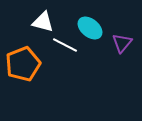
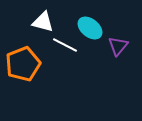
purple triangle: moved 4 px left, 3 px down
